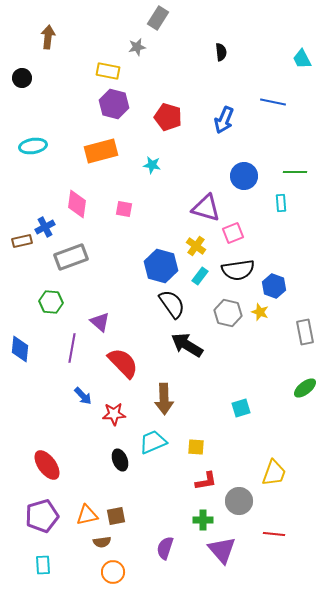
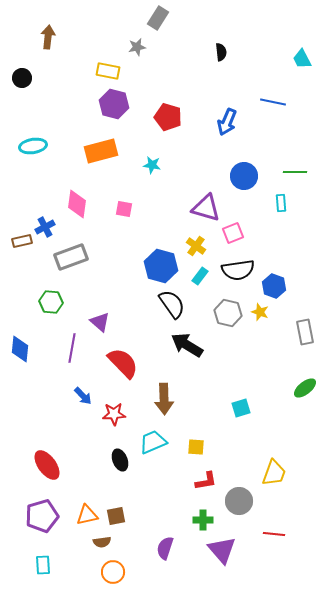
blue arrow at (224, 120): moved 3 px right, 2 px down
